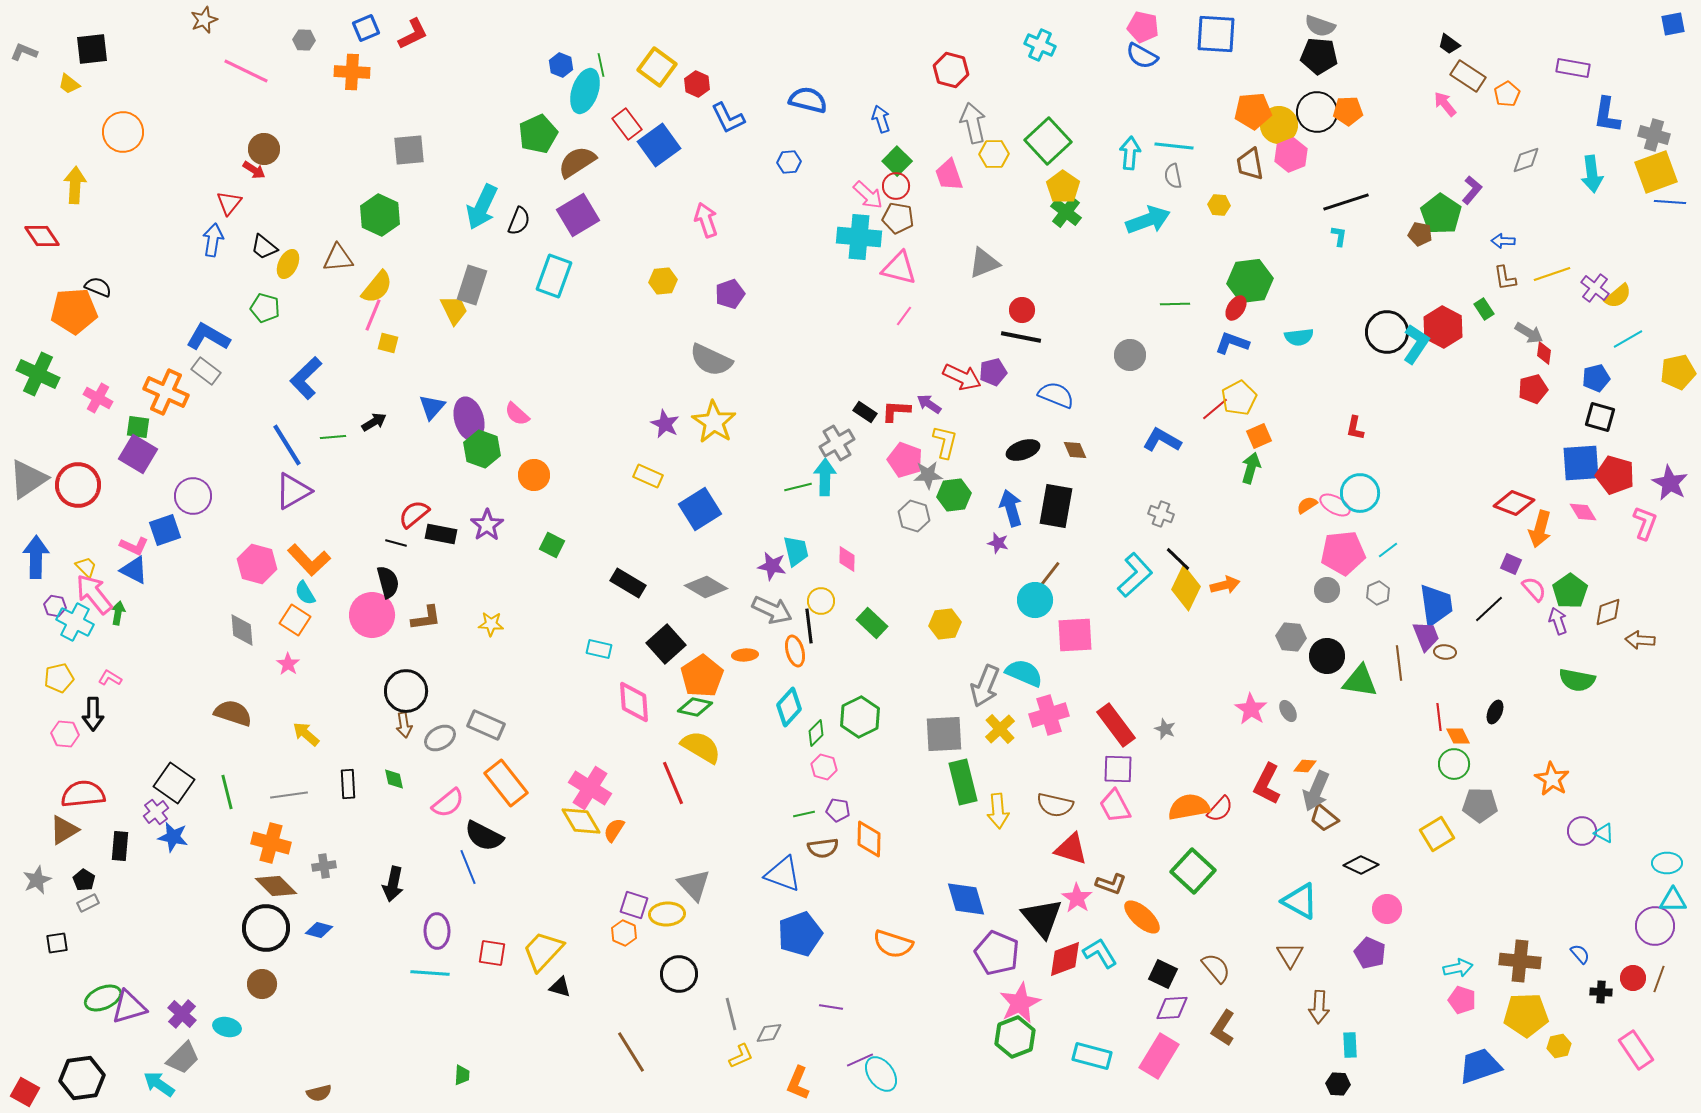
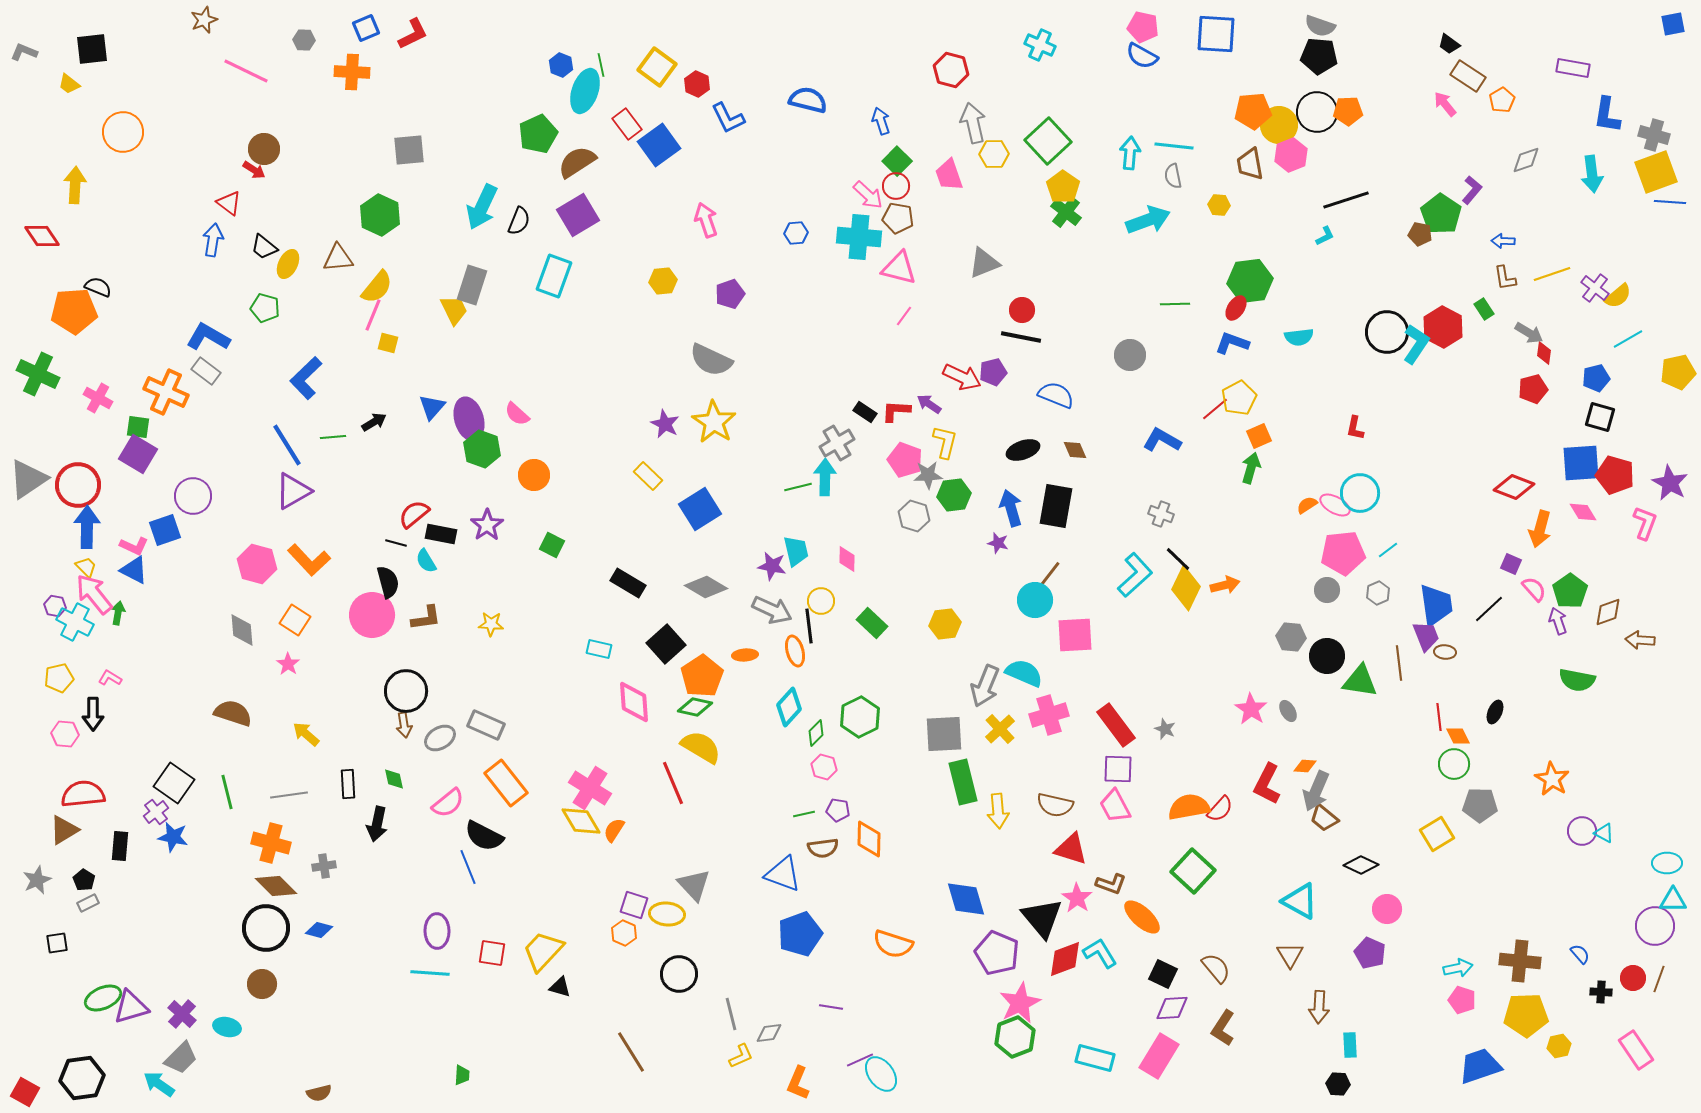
orange pentagon at (1507, 94): moved 5 px left, 6 px down
blue arrow at (881, 119): moved 2 px down
blue hexagon at (789, 162): moved 7 px right, 71 px down
black line at (1346, 202): moved 2 px up
red triangle at (229, 203): rotated 32 degrees counterclockwise
cyan L-shape at (1339, 236): moved 14 px left; rotated 55 degrees clockwise
yellow rectangle at (648, 476): rotated 20 degrees clockwise
red diamond at (1514, 503): moved 16 px up
blue arrow at (36, 557): moved 51 px right, 30 px up
cyan semicircle at (305, 593): moved 121 px right, 32 px up
black arrow at (393, 884): moved 16 px left, 60 px up
yellow ellipse at (667, 914): rotated 8 degrees clockwise
purple triangle at (129, 1007): moved 2 px right
cyan rectangle at (1092, 1056): moved 3 px right, 2 px down
gray trapezoid at (183, 1058): moved 2 px left
